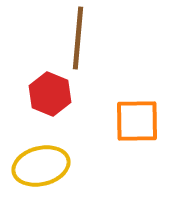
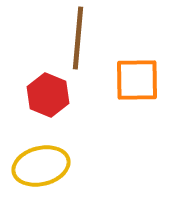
red hexagon: moved 2 px left, 1 px down
orange square: moved 41 px up
